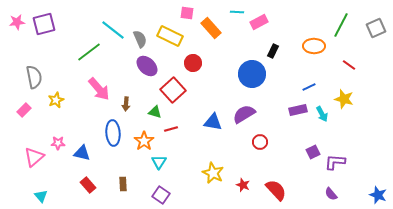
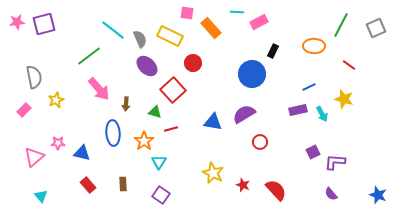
green line at (89, 52): moved 4 px down
